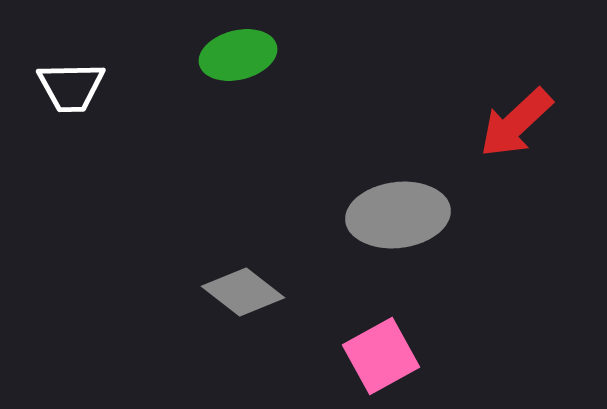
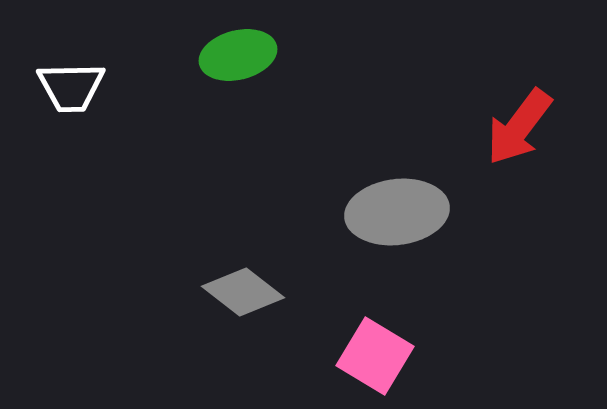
red arrow: moved 3 px right, 4 px down; rotated 10 degrees counterclockwise
gray ellipse: moved 1 px left, 3 px up
pink square: moved 6 px left; rotated 30 degrees counterclockwise
